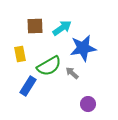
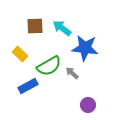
cyan arrow: rotated 108 degrees counterclockwise
blue star: moved 2 px right; rotated 16 degrees clockwise
yellow rectangle: rotated 35 degrees counterclockwise
blue rectangle: rotated 30 degrees clockwise
purple circle: moved 1 px down
